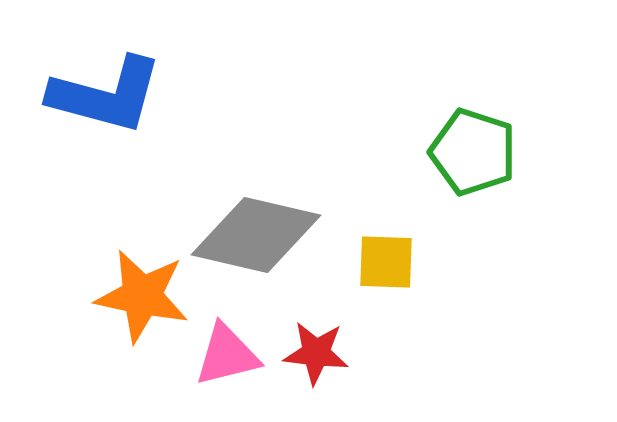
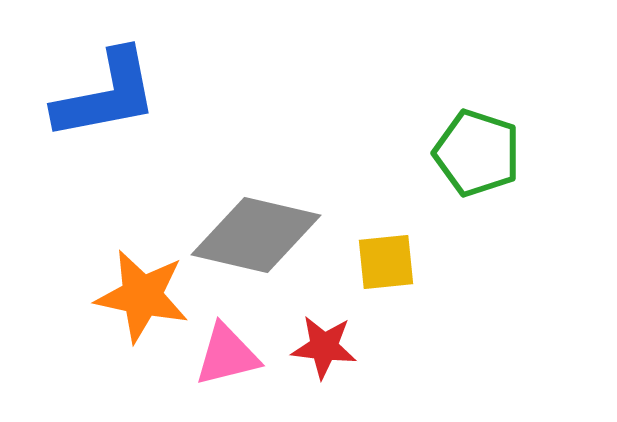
blue L-shape: rotated 26 degrees counterclockwise
green pentagon: moved 4 px right, 1 px down
yellow square: rotated 8 degrees counterclockwise
red star: moved 8 px right, 6 px up
